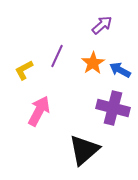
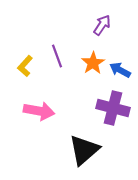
purple arrow: rotated 15 degrees counterclockwise
purple line: rotated 45 degrees counterclockwise
yellow L-shape: moved 1 px right, 4 px up; rotated 20 degrees counterclockwise
pink arrow: rotated 72 degrees clockwise
